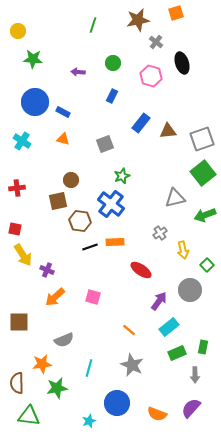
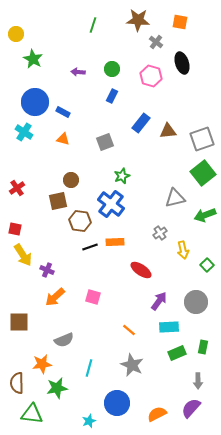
orange square at (176, 13): moved 4 px right, 9 px down; rotated 28 degrees clockwise
brown star at (138, 20): rotated 15 degrees clockwise
yellow circle at (18, 31): moved 2 px left, 3 px down
green star at (33, 59): rotated 24 degrees clockwise
green circle at (113, 63): moved 1 px left, 6 px down
cyan cross at (22, 141): moved 2 px right, 9 px up
gray square at (105, 144): moved 2 px up
red cross at (17, 188): rotated 28 degrees counterclockwise
gray circle at (190, 290): moved 6 px right, 12 px down
cyan rectangle at (169, 327): rotated 36 degrees clockwise
gray arrow at (195, 375): moved 3 px right, 6 px down
orange semicircle at (157, 414): rotated 132 degrees clockwise
green triangle at (29, 416): moved 3 px right, 2 px up
